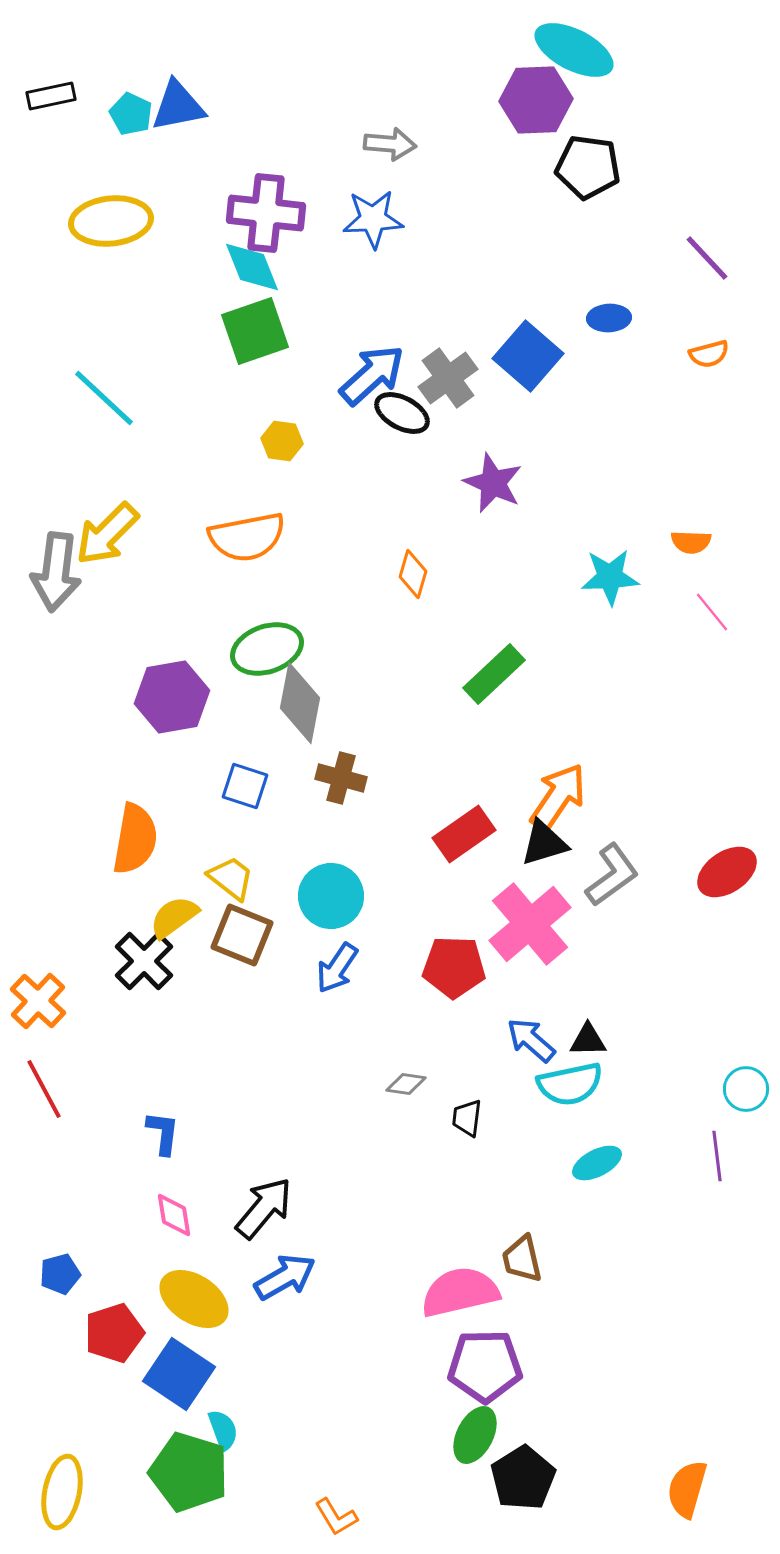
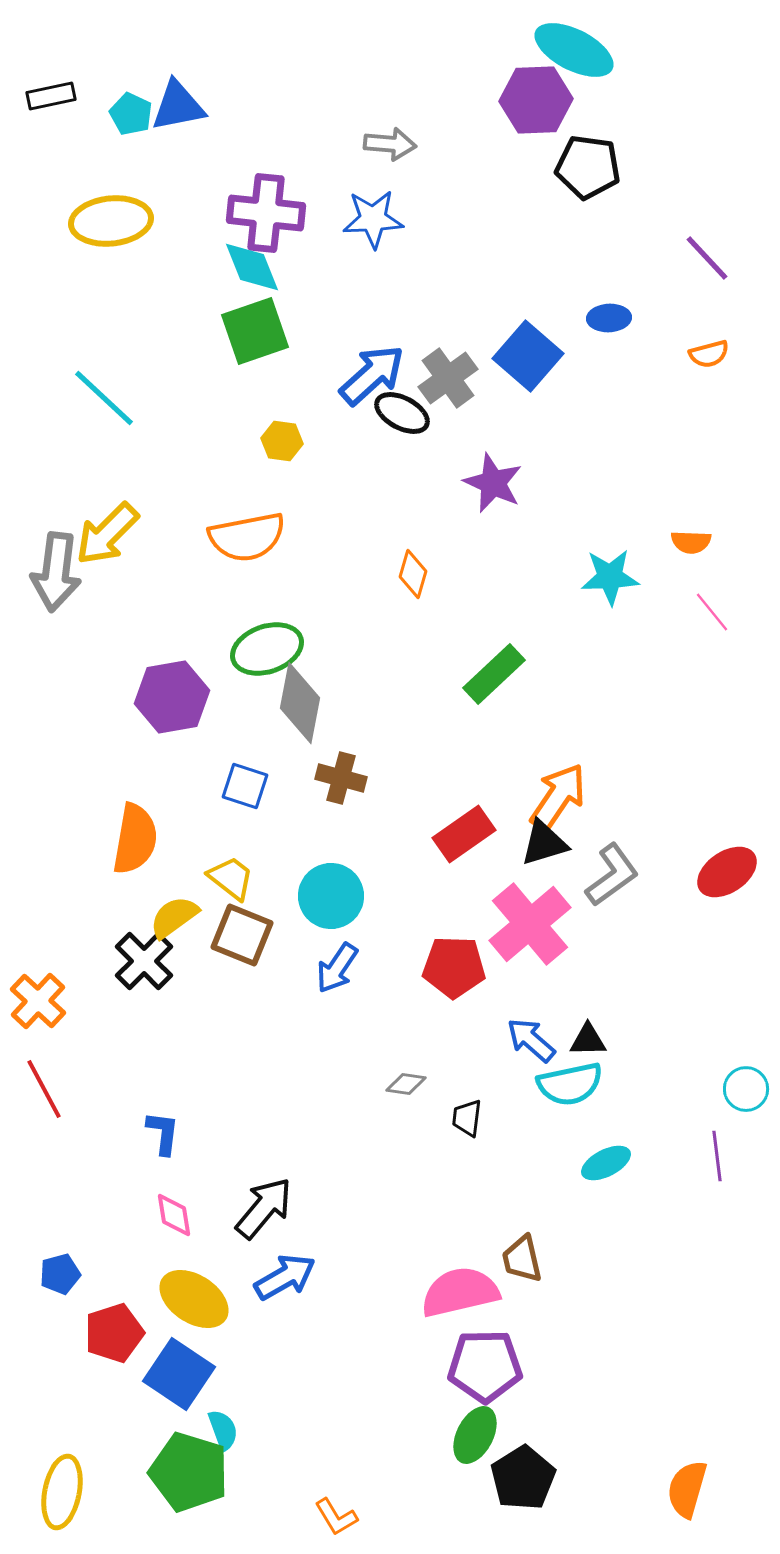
cyan ellipse at (597, 1163): moved 9 px right
